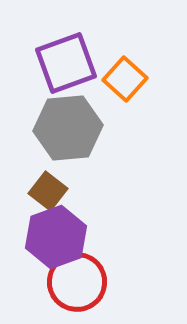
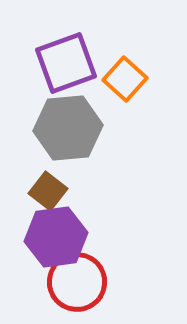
purple hexagon: rotated 12 degrees clockwise
